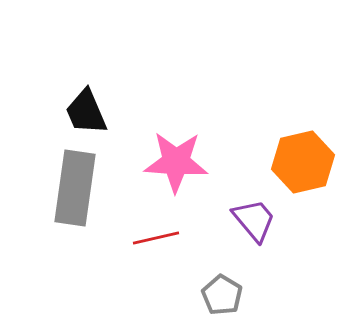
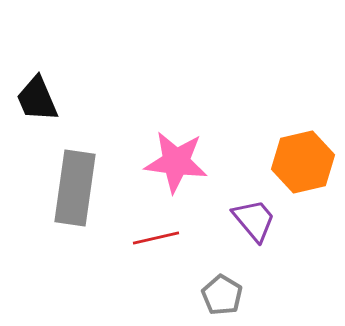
black trapezoid: moved 49 px left, 13 px up
pink star: rotated 4 degrees clockwise
